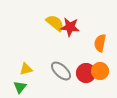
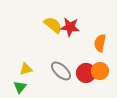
yellow semicircle: moved 2 px left, 2 px down
